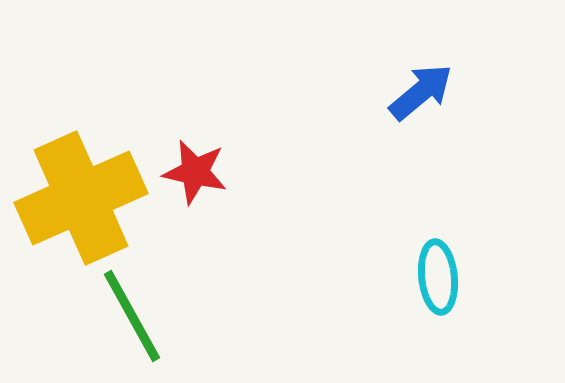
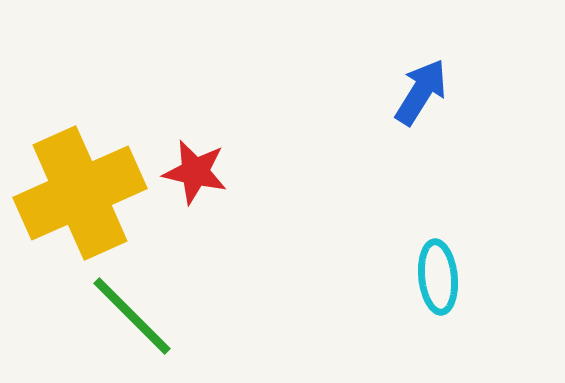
blue arrow: rotated 18 degrees counterclockwise
yellow cross: moved 1 px left, 5 px up
green line: rotated 16 degrees counterclockwise
